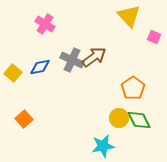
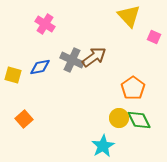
yellow square: moved 2 px down; rotated 24 degrees counterclockwise
cyan star: rotated 20 degrees counterclockwise
